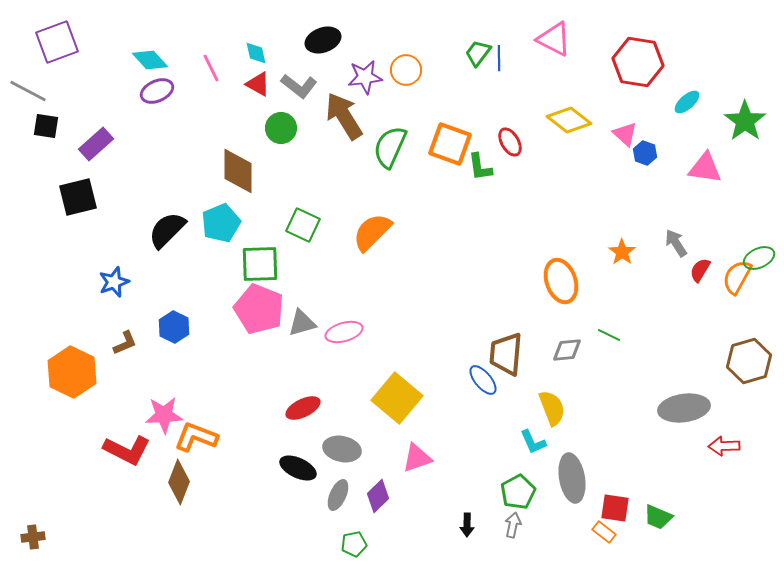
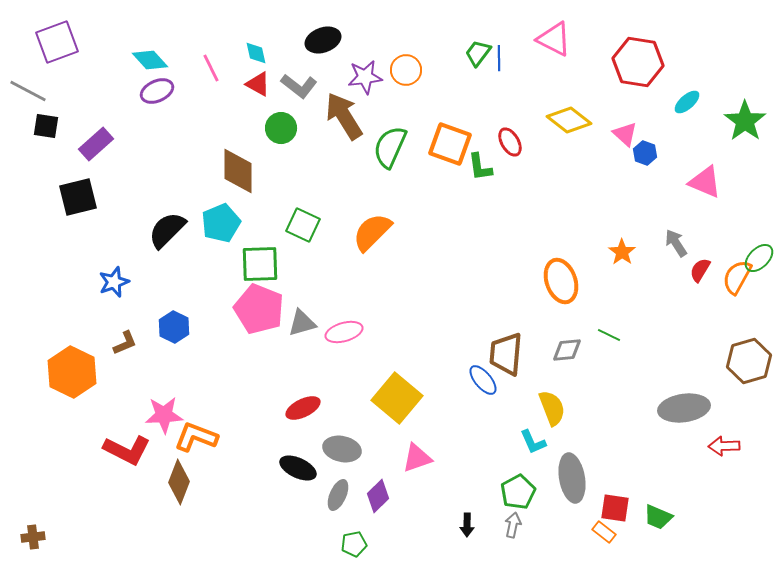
pink triangle at (705, 168): moved 14 px down; rotated 15 degrees clockwise
green ellipse at (759, 258): rotated 20 degrees counterclockwise
